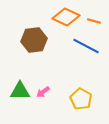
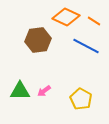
orange line: rotated 16 degrees clockwise
brown hexagon: moved 4 px right
pink arrow: moved 1 px right, 1 px up
